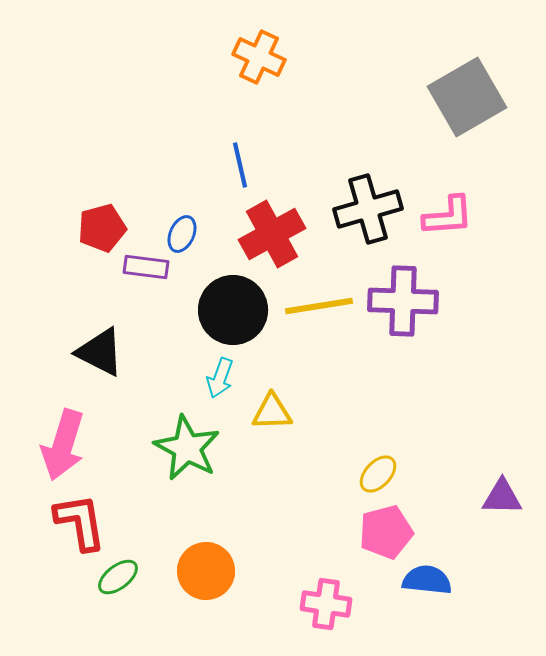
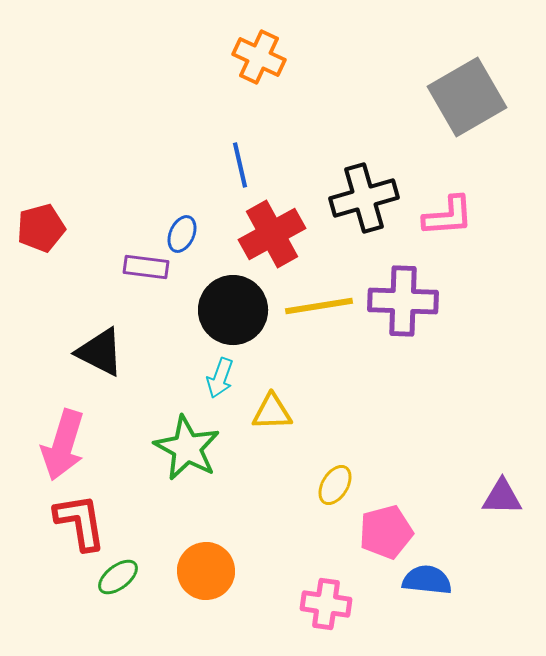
black cross: moved 4 px left, 11 px up
red pentagon: moved 61 px left
yellow ellipse: moved 43 px left, 11 px down; rotated 12 degrees counterclockwise
